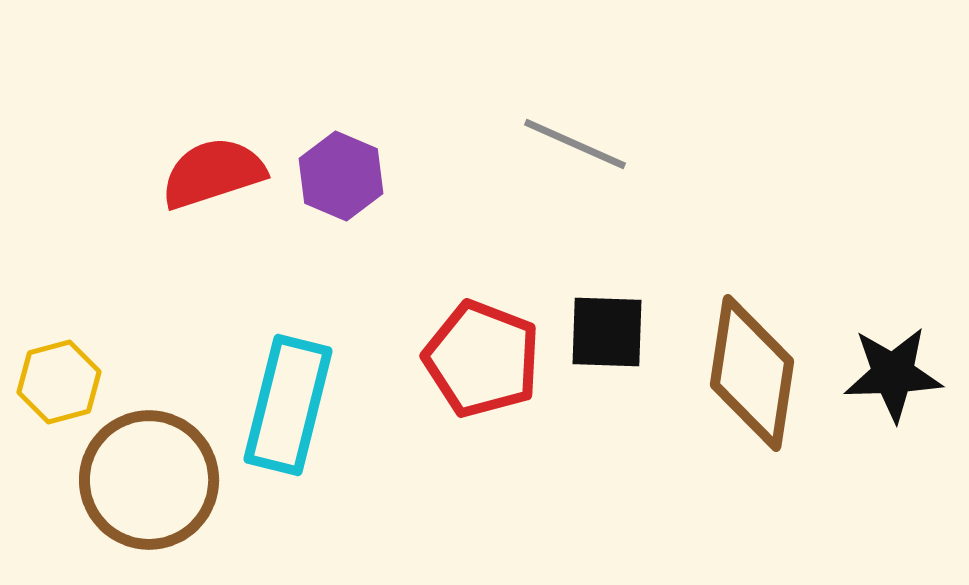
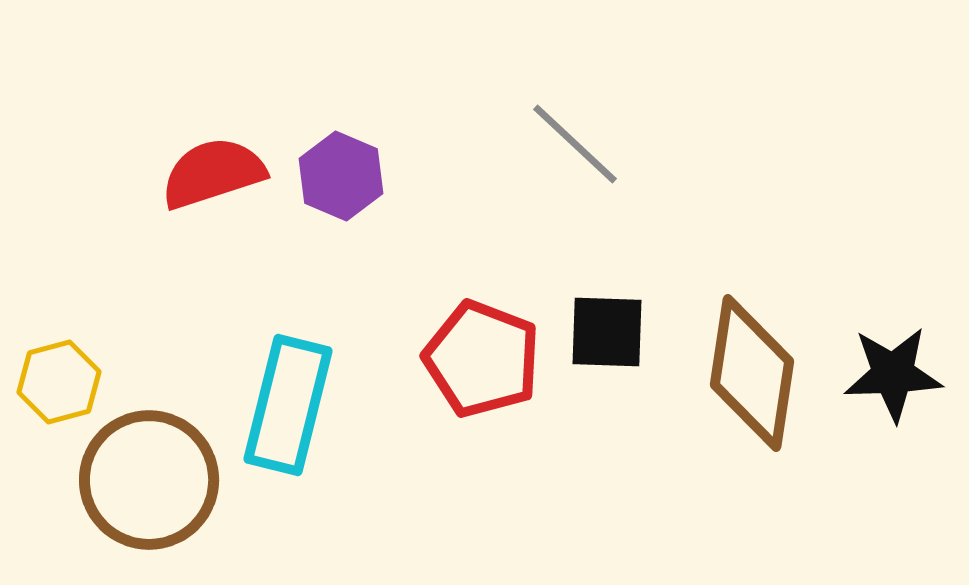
gray line: rotated 19 degrees clockwise
